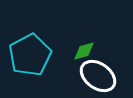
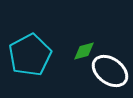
white ellipse: moved 12 px right, 5 px up
